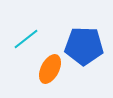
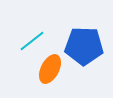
cyan line: moved 6 px right, 2 px down
